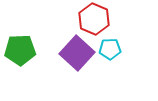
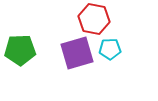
red hexagon: rotated 12 degrees counterclockwise
purple square: rotated 32 degrees clockwise
